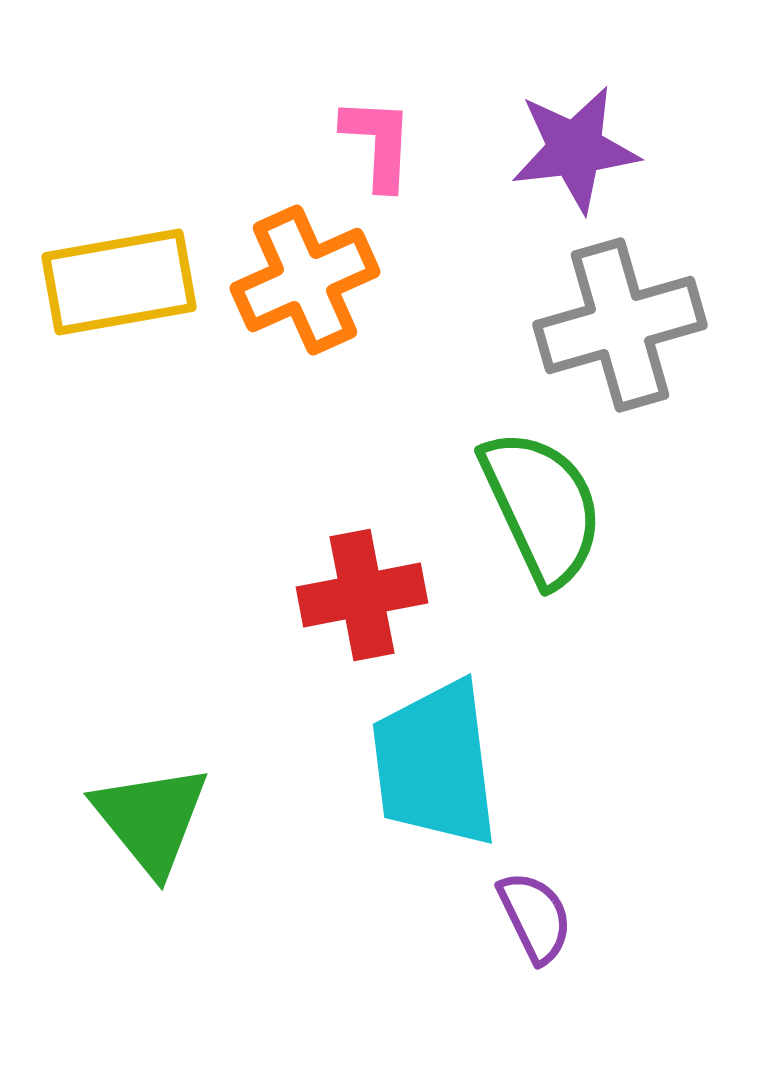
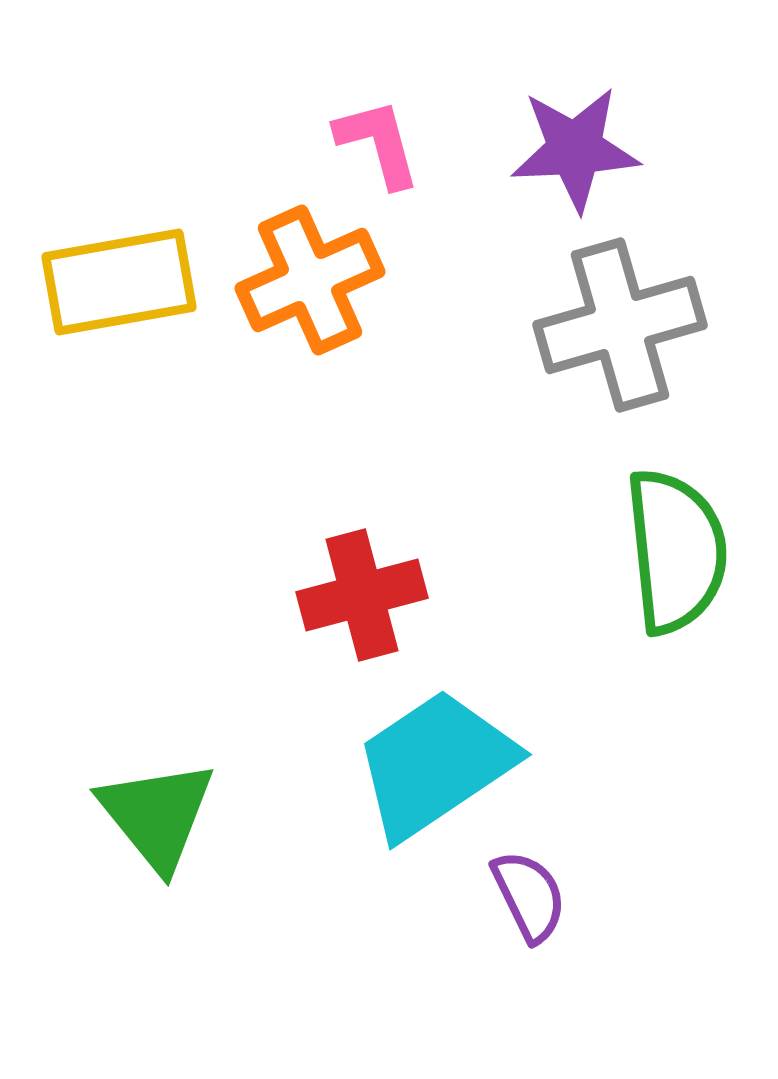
pink L-shape: rotated 18 degrees counterclockwise
purple star: rotated 4 degrees clockwise
orange cross: moved 5 px right
green semicircle: moved 134 px right, 44 px down; rotated 19 degrees clockwise
red cross: rotated 4 degrees counterclockwise
cyan trapezoid: rotated 63 degrees clockwise
green triangle: moved 6 px right, 4 px up
purple semicircle: moved 6 px left, 21 px up
